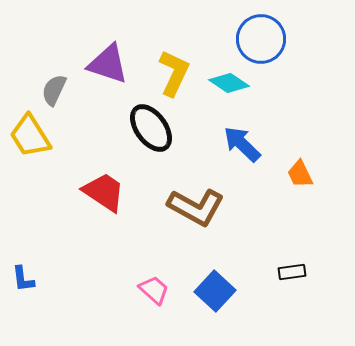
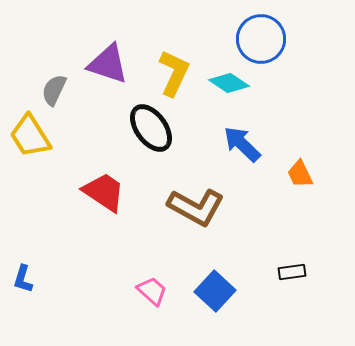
blue L-shape: rotated 24 degrees clockwise
pink trapezoid: moved 2 px left, 1 px down
